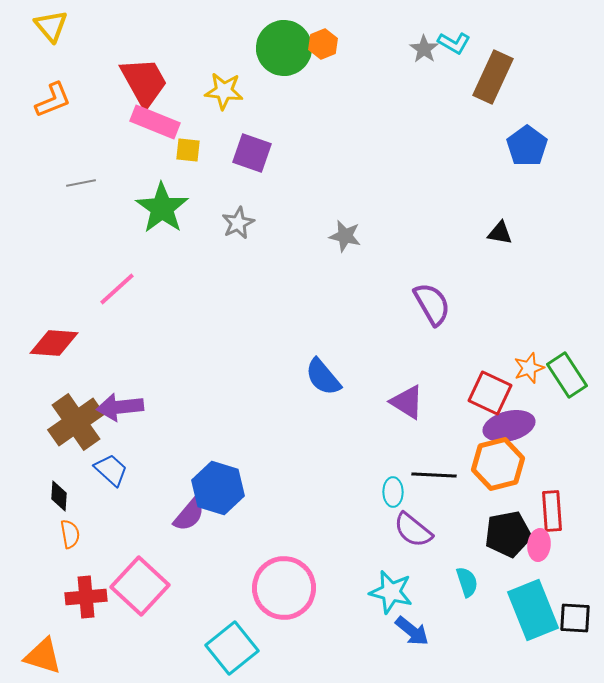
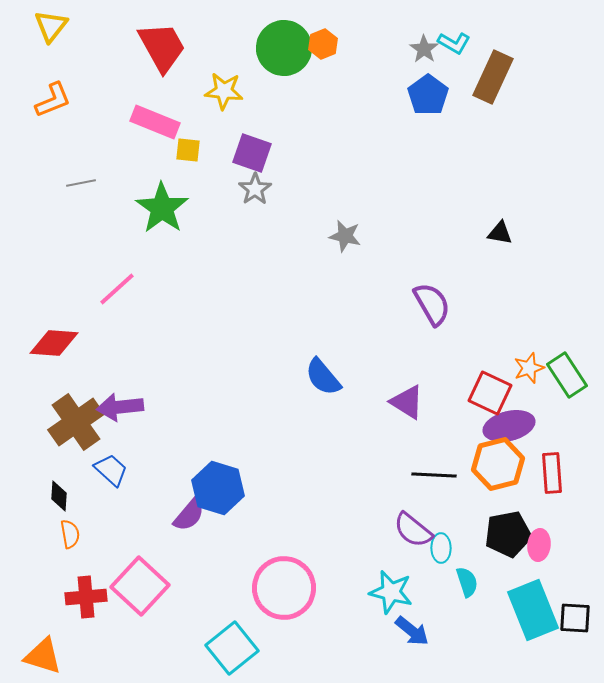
yellow triangle at (51, 26): rotated 18 degrees clockwise
red trapezoid at (144, 82): moved 18 px right, 35 px up
blue pentagon at (527, 146): moved 99 px left, 51 px up
gray star at (238, 223): moved 17 px right, 34 px up; rotated 8 degrees counterclockwise
cyan ellipse at (393, 492): moved 48 px right, 56 px down
red rectangle at (552, 511): moved 38 px up
